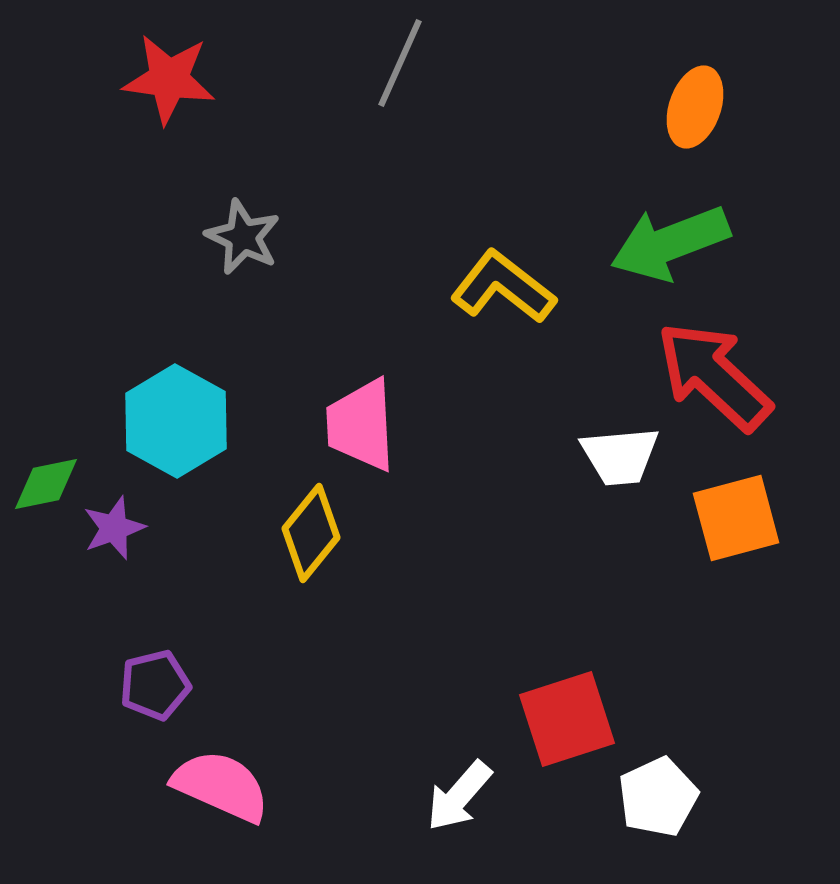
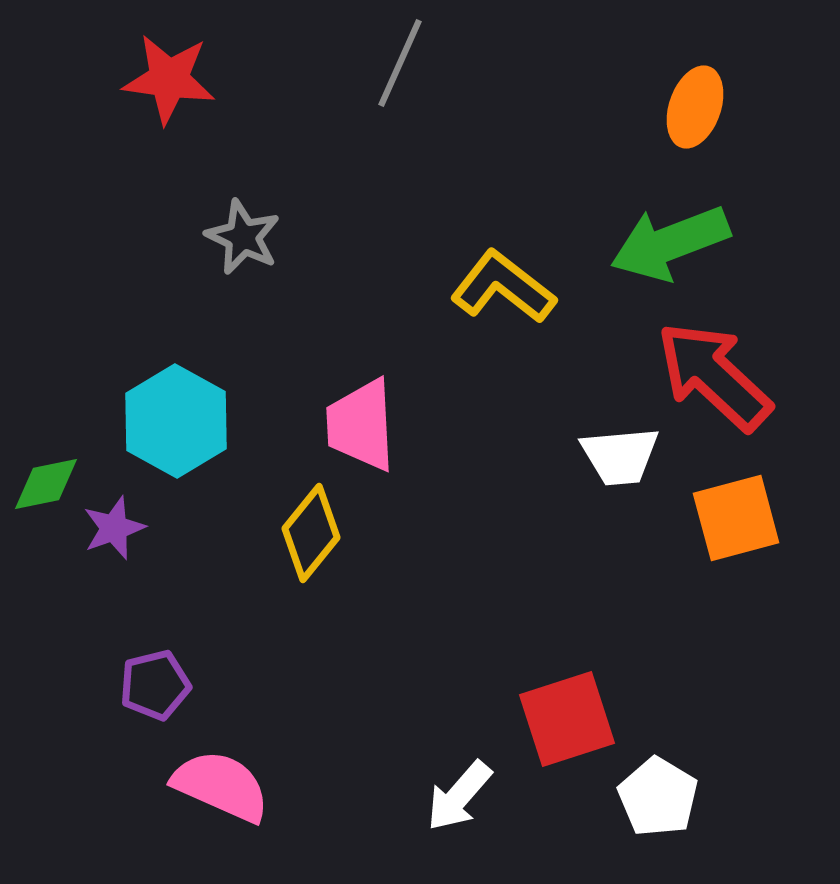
white pentagon: rotated 16 degrees counterclockwise
